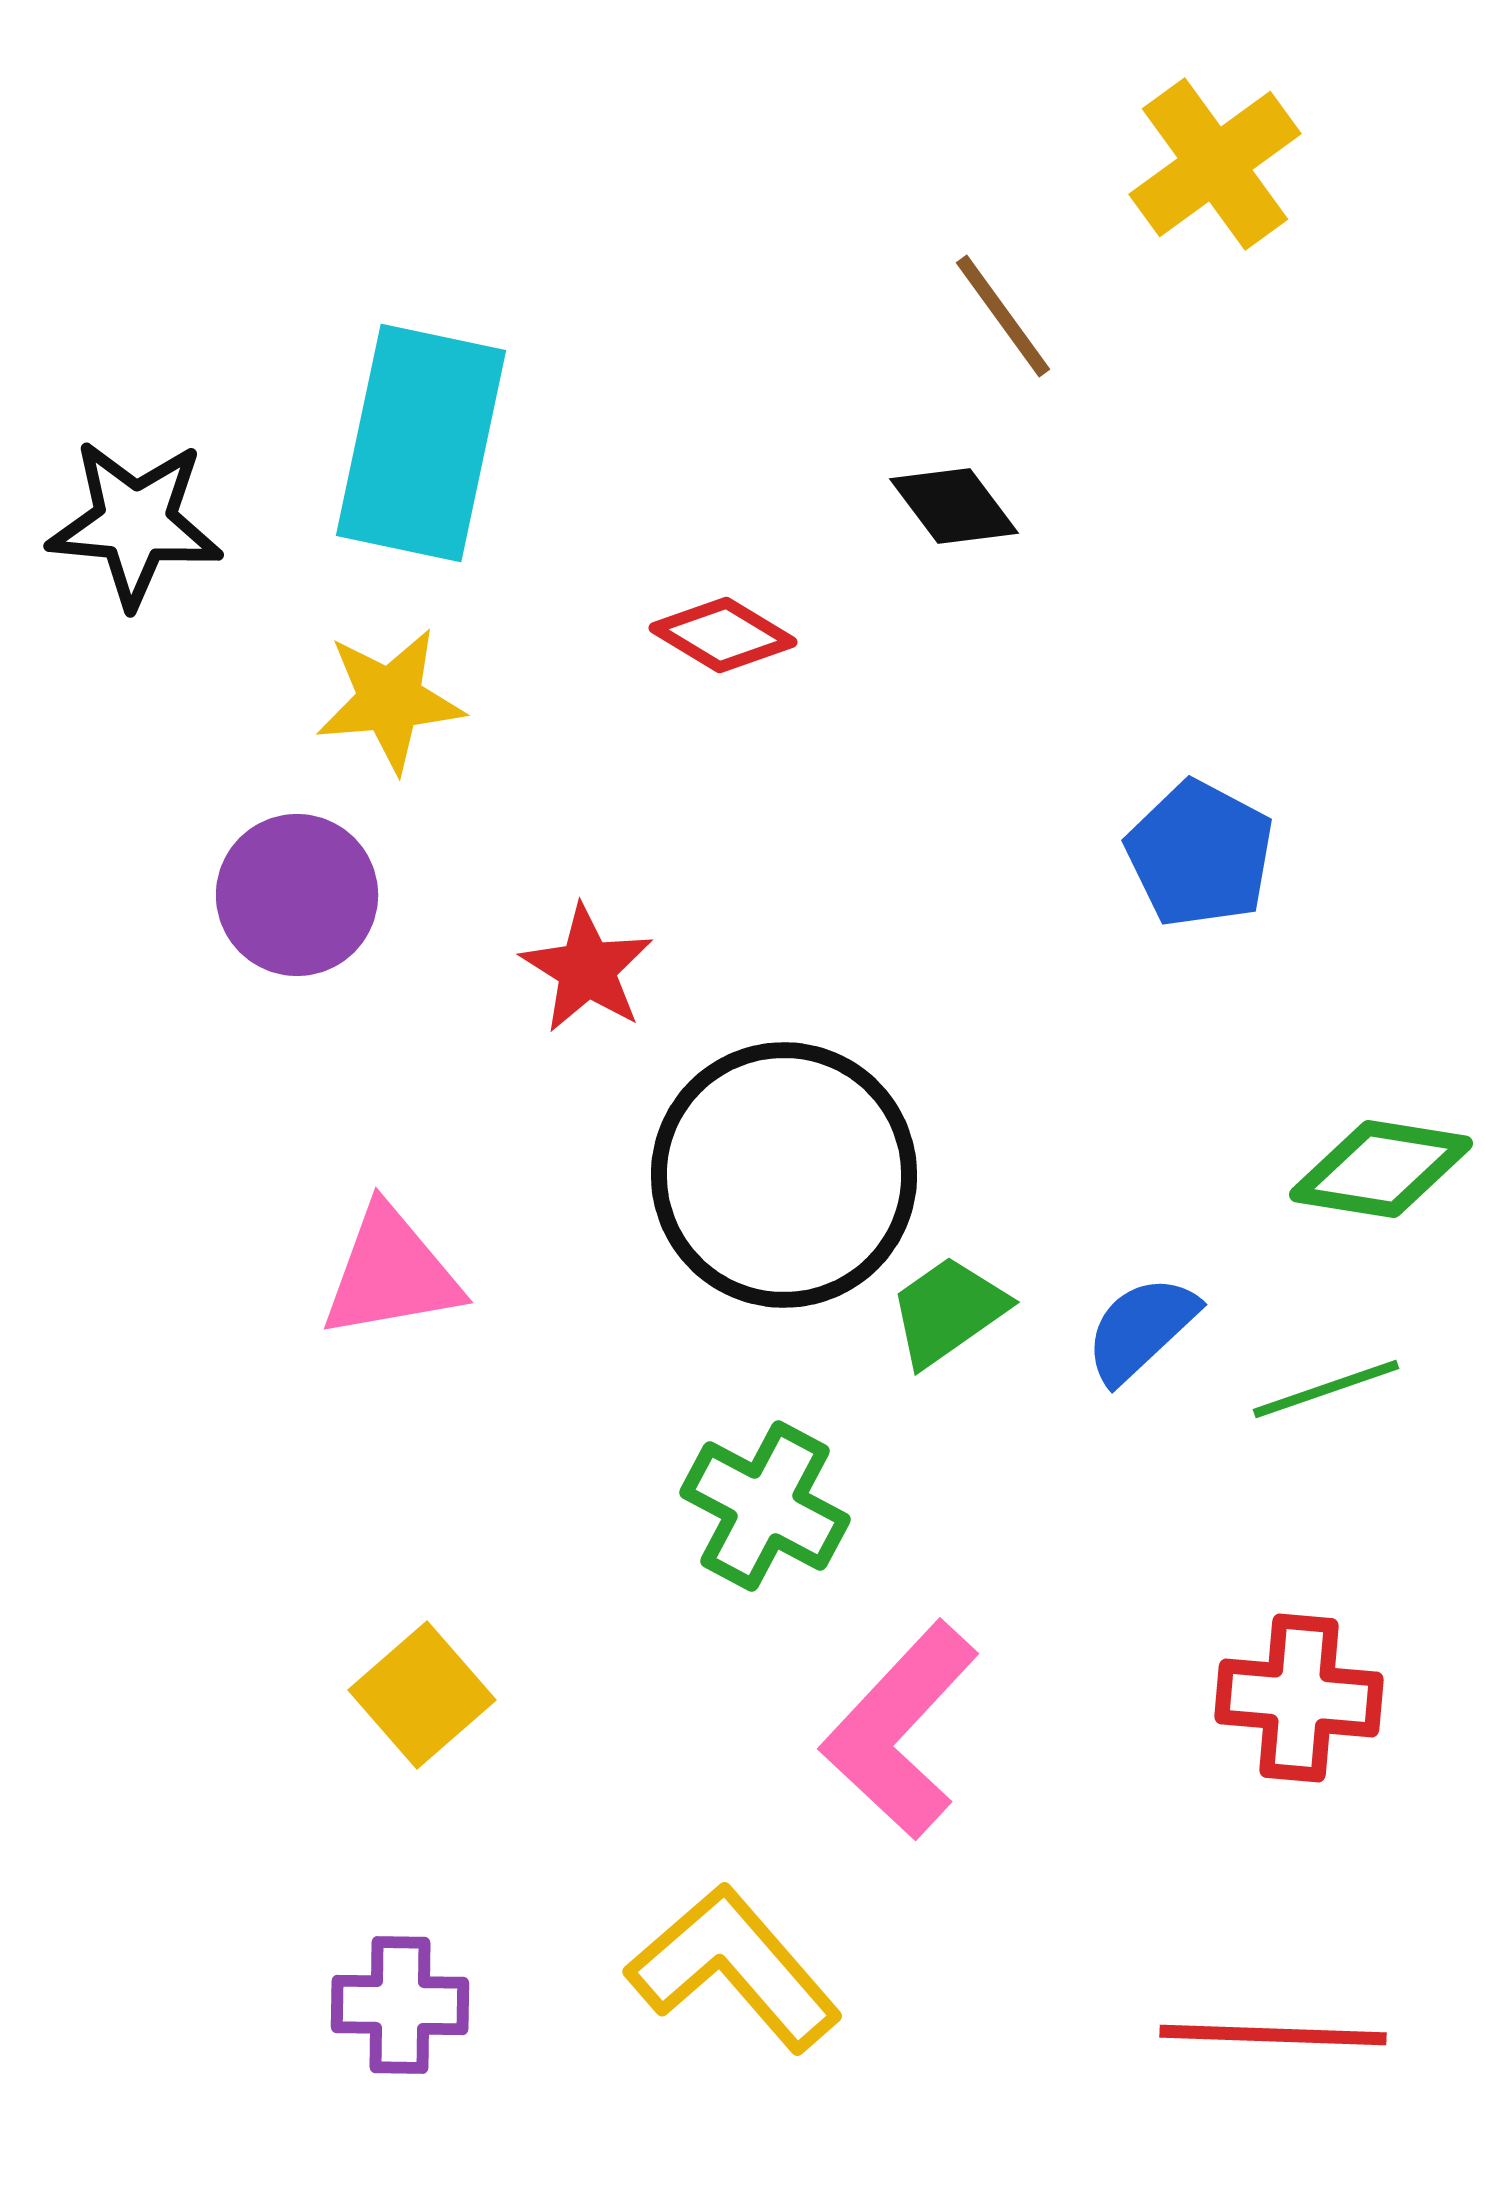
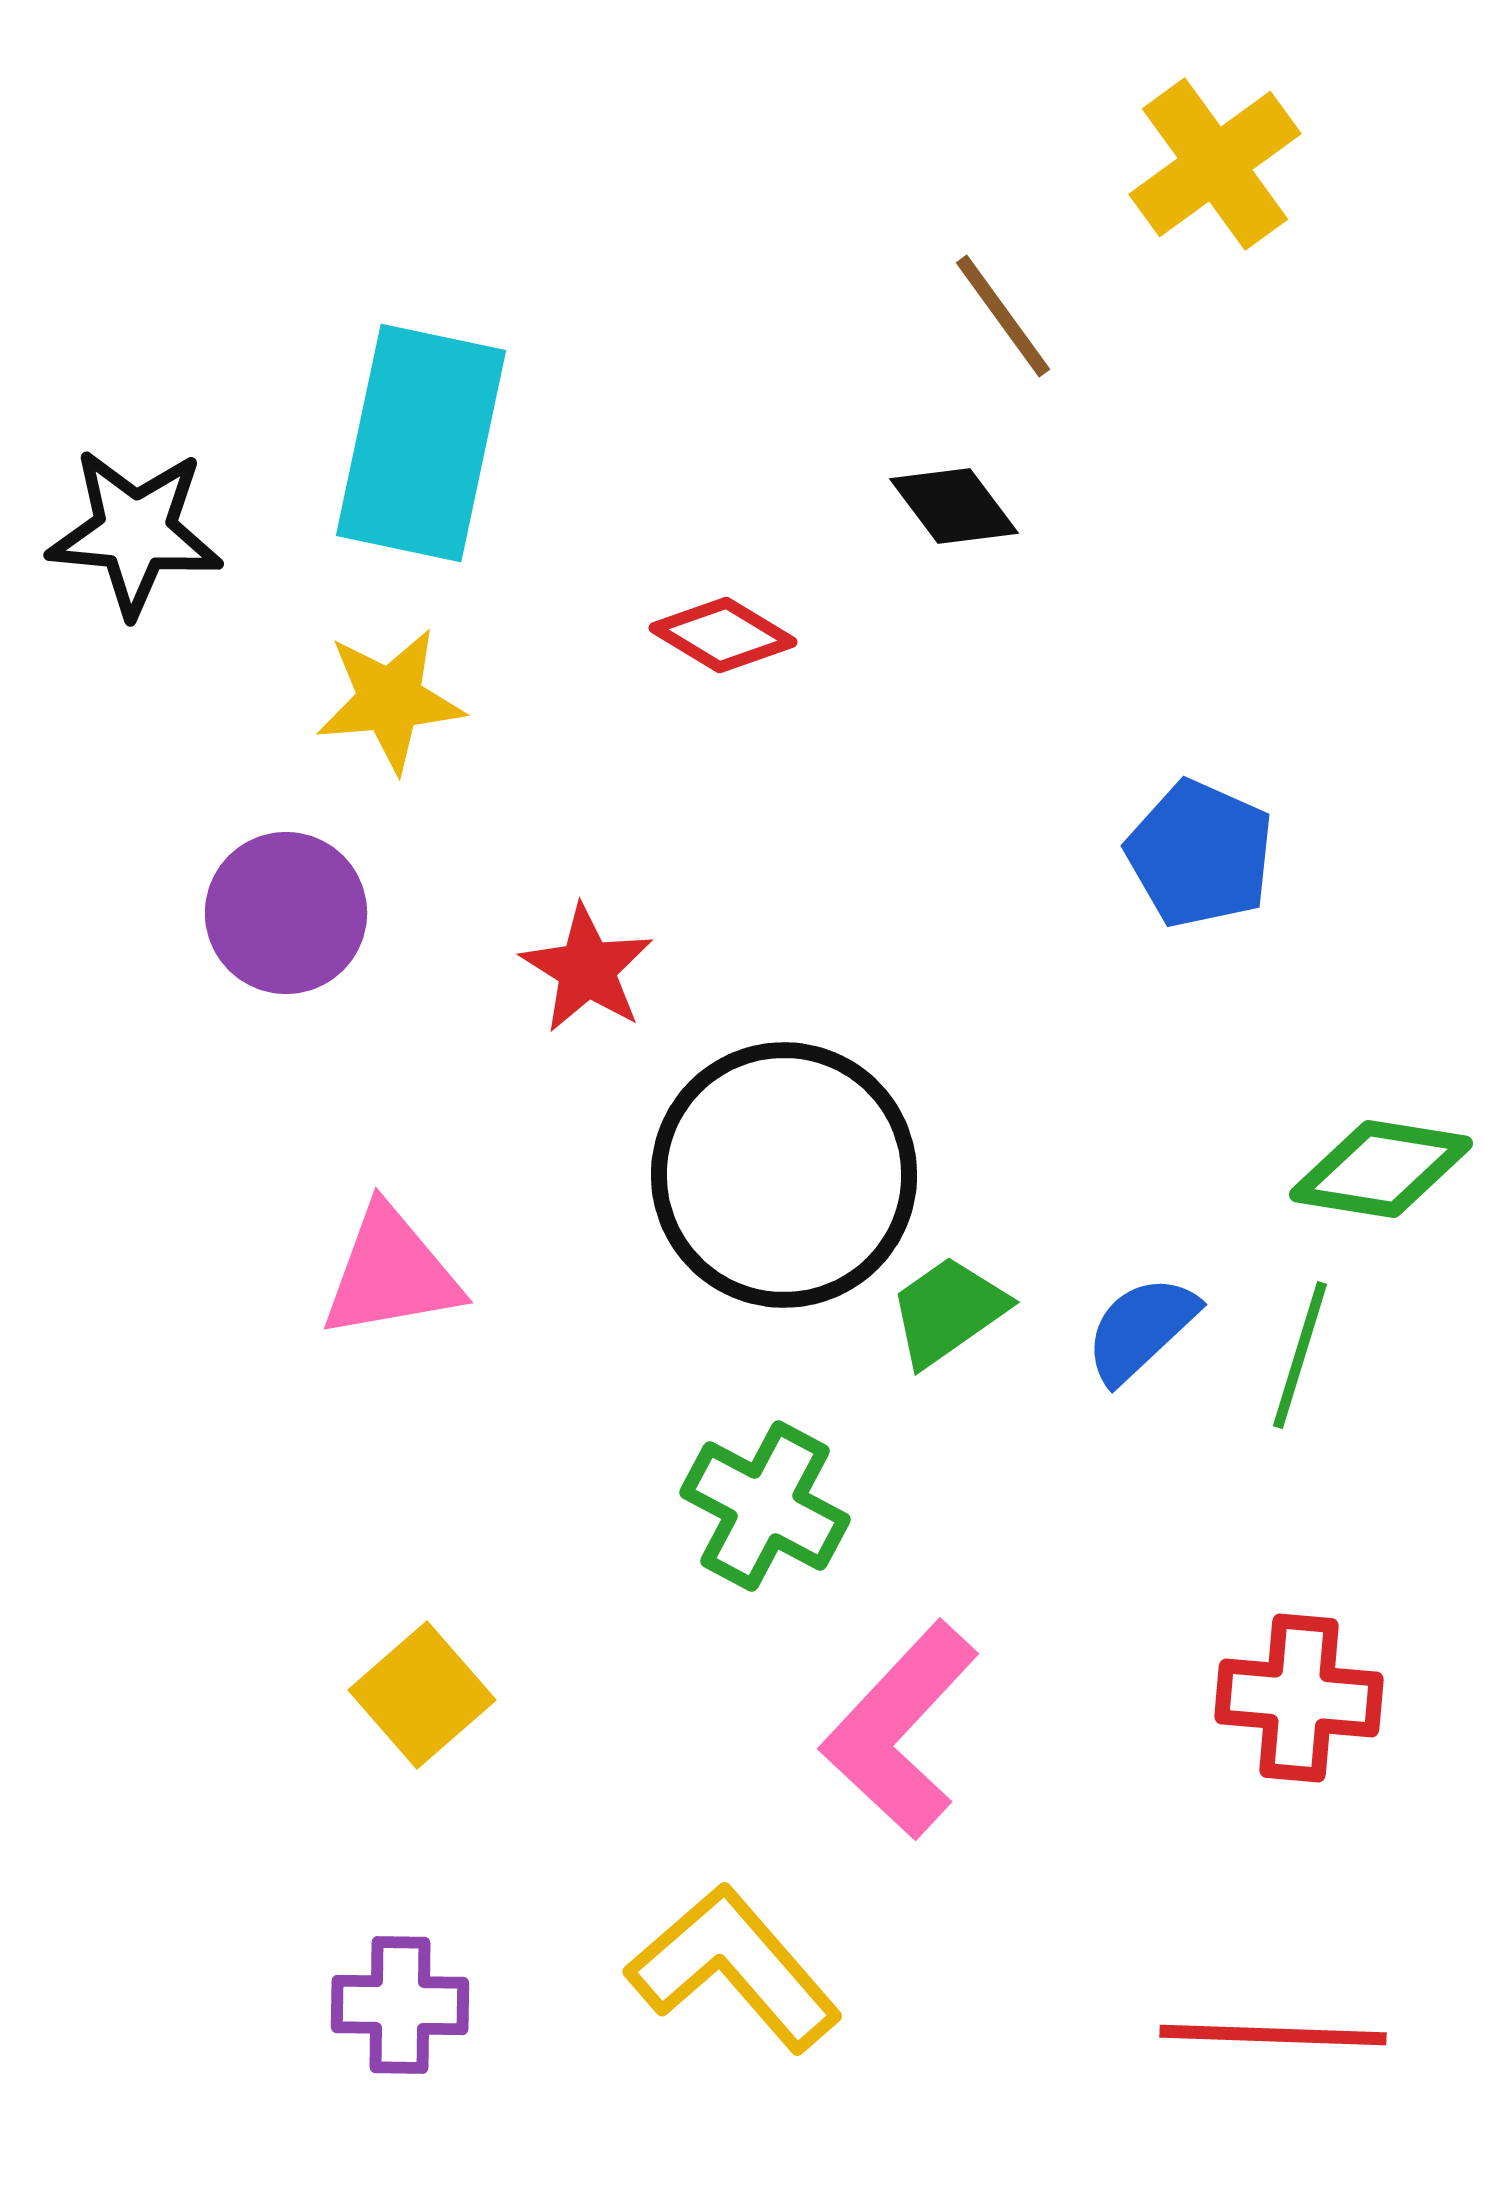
black star: moved 9 px down
blue pentagon: rotated 4 degrees counterclockwise
purple circle: moved 11 px left, 18 px down
green line: moved 26 px left, 34 px up; rotated 54 degrees counterclockwise
